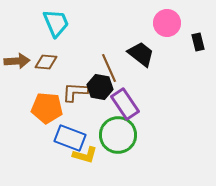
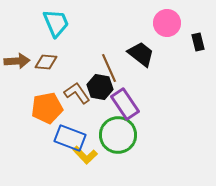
brown L-shape: moved 2 px right, 1 px down; rotated 52 degrees clockwise
orange pentagon: rotated 16 degrees counterclockwise
yellow L-shape: rotated 30 degrees clockwise
